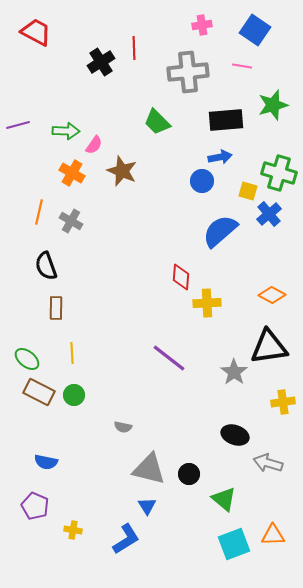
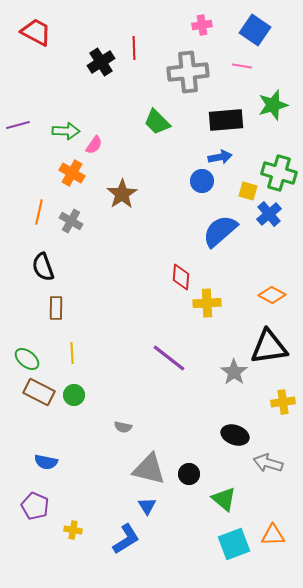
brown star at (122, 171): moved 23 px down; rotated 16 degrees clockwise
black semicircle at (46, 266): moved 3 px left, 1 px down
